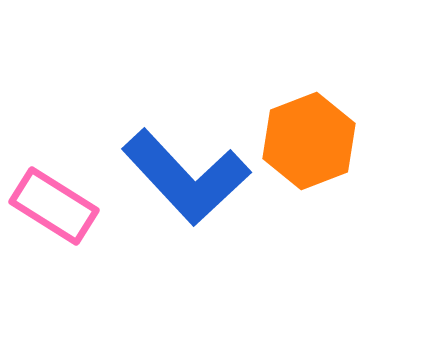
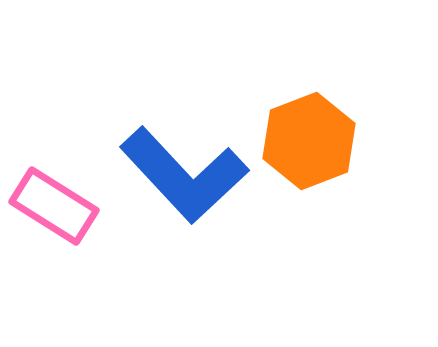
blue L-shape: moved 2 px left, 2 px up
